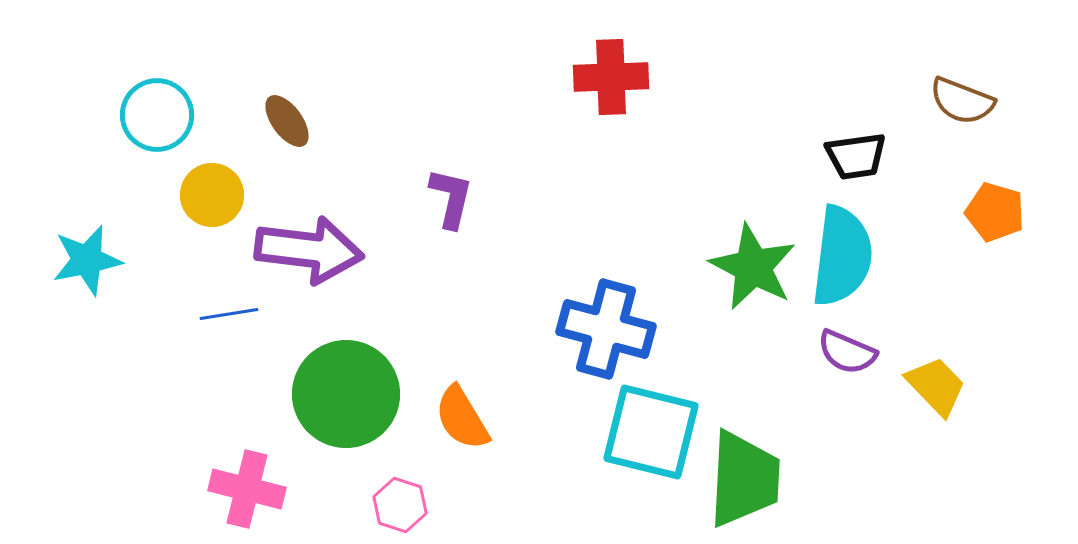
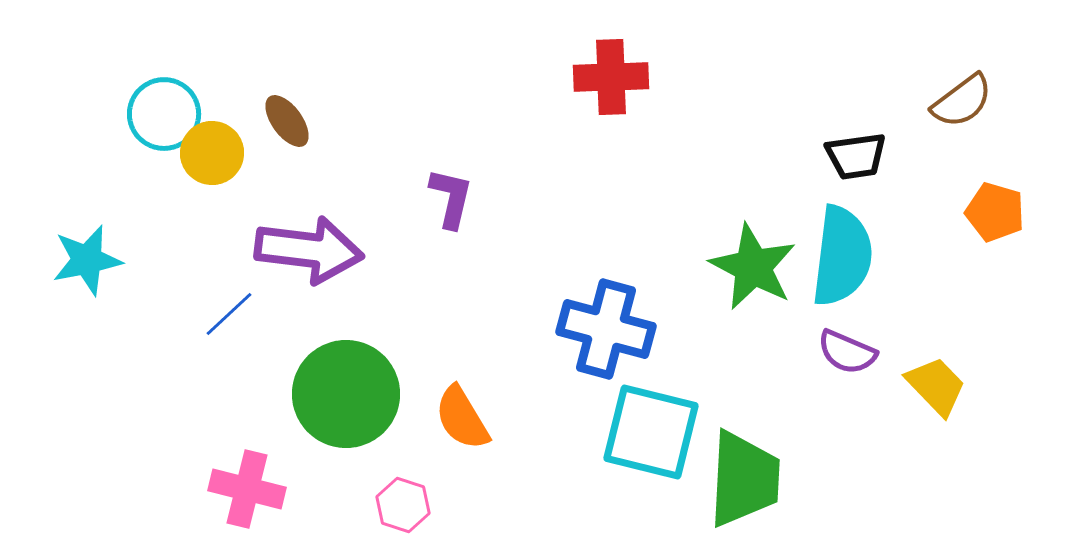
brown semicircle: rotated 58 degrees counterclockwise
cyan circle: moved 7 px right, 1 px up
yellow circle: moved 42 px up
blue line: rotated 34 degrees counterclockwise
pink hexagon: moved 3 px right
